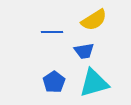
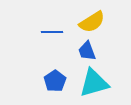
yellow semicircle: moved 2 px left, 2 px down
blue trapezoid: moved 3 px right; rotated 80 degrees clockwise
blue pentagon: moved 1 px right, 1 px up
